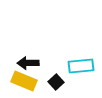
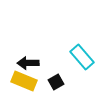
cyan rectangle: moved 1 px right, 9 px up; rotated 55 degrees clockwise
black square: rotated 14 degrees clockwise
